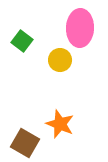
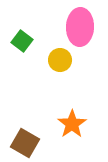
pink ellipse: moved 1 px up
orange star: moved 12 px right; rotated 16 degrees clockwise
